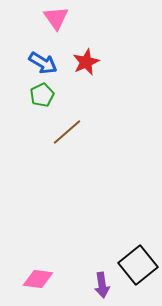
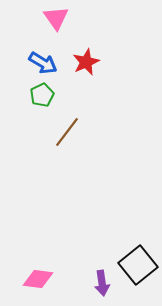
brown line: rotated 12 degrees counterclockwise
purple arrow: moved 2 px up
